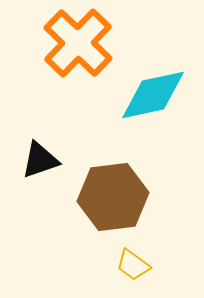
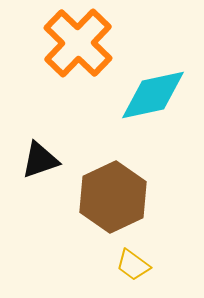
brown hexagon: rotated 18 degrees counterclockwise
